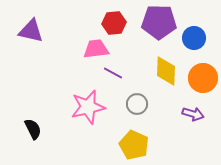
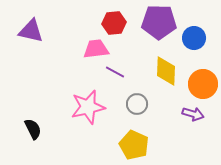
purple line: moved 2 px right, 1 px up
orange circle: moved 6 px down
